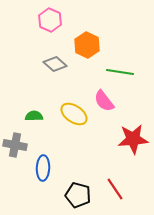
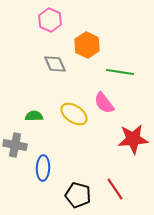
gray diamond: rotated 25 degrees clockwise
pink semicircle: moved 2 px down
